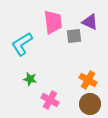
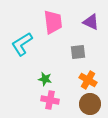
purple triangle: moved 1 px right
gray square: moved 4 px right, 16 px down
green star: moved 15 px right
pink cross: rotated 18 degrees counterclockwise
